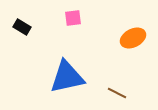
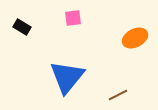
orange ellipse: moved 2 px right
blue triangle: rotated 39 degrees counterclockwise
brown line: moved 1 px right, 2 px down; rotated 54 degrees counterclockwise
